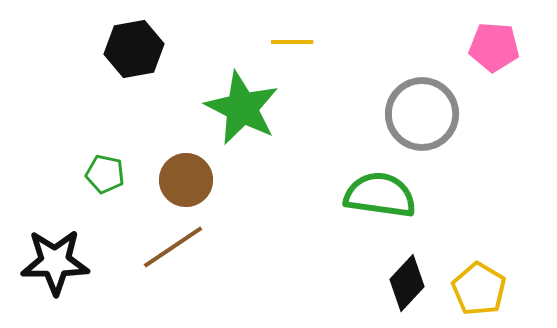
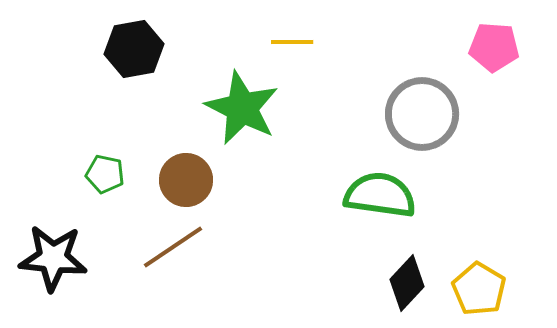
black star: moved 2 px left, 4 px up; rotated 6 degrees clockwise
